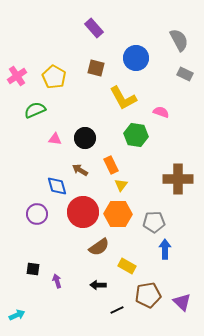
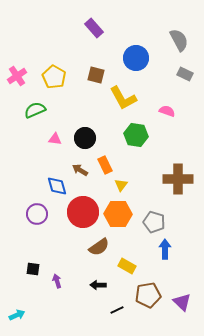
brown square: moved 7 px down
pink semicircle: moved 6 px right, 1 px up
orange rectangle: moved 6 px left
gray pentagon: rotated 20 degrees clockwise
